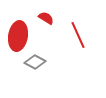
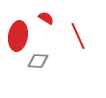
red line: moved 1 px down
gray diamond: moved 3 px right, 1 px up; rotated 25 degrees counterclockwise
